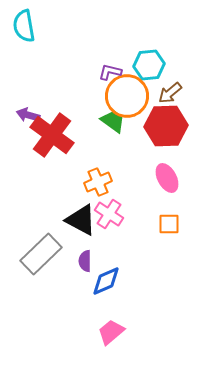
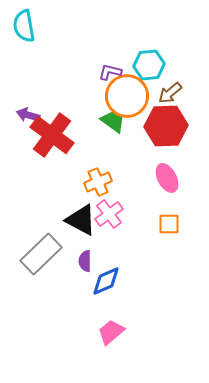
pink cross: rotated 20 degrees clockwise
